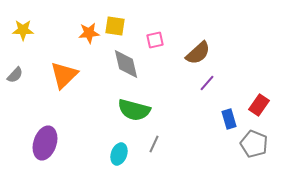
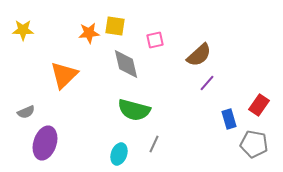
brown semicircle: moved 1 px right, 2 px down
gray semicircle: moved 11 px right, 37 px down; rotated 24 degrees clockwise
gray pentagon: rotated 12 degrees counterclockwise
